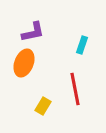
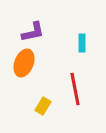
cyan rectangle: moved 2 px up; rotated 18 degrees counterclockwise
